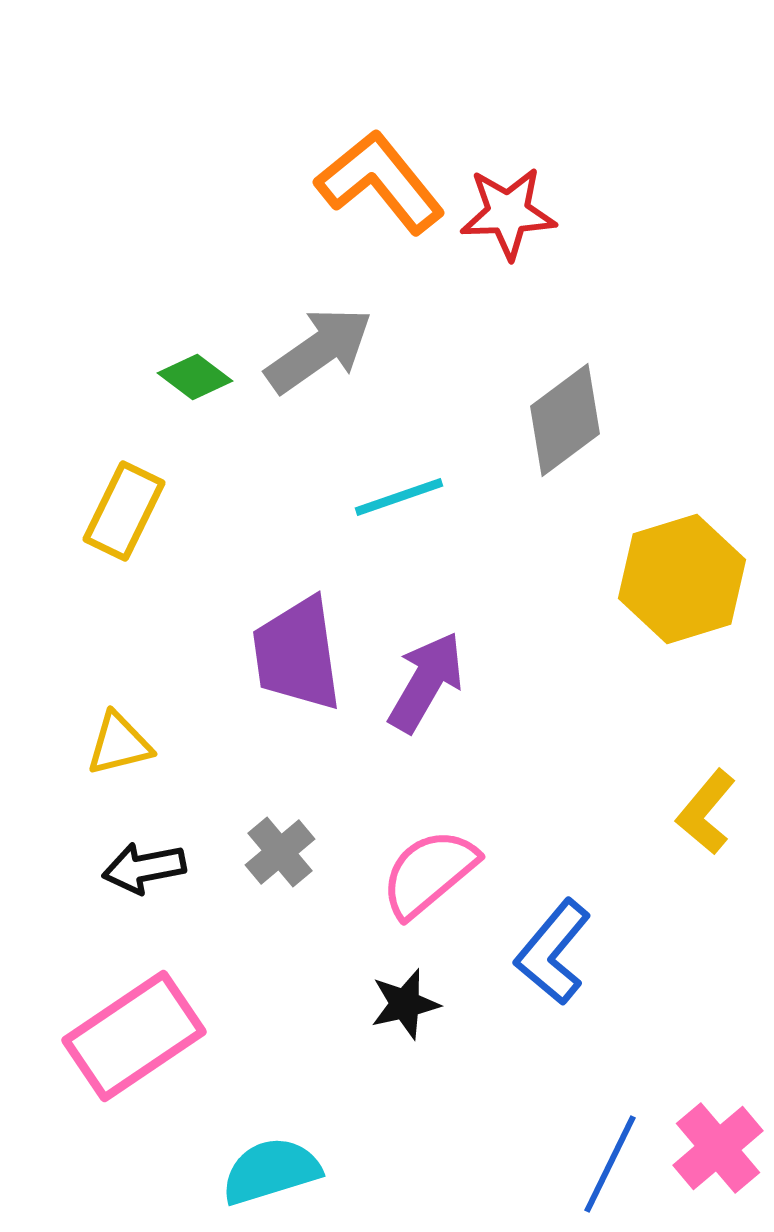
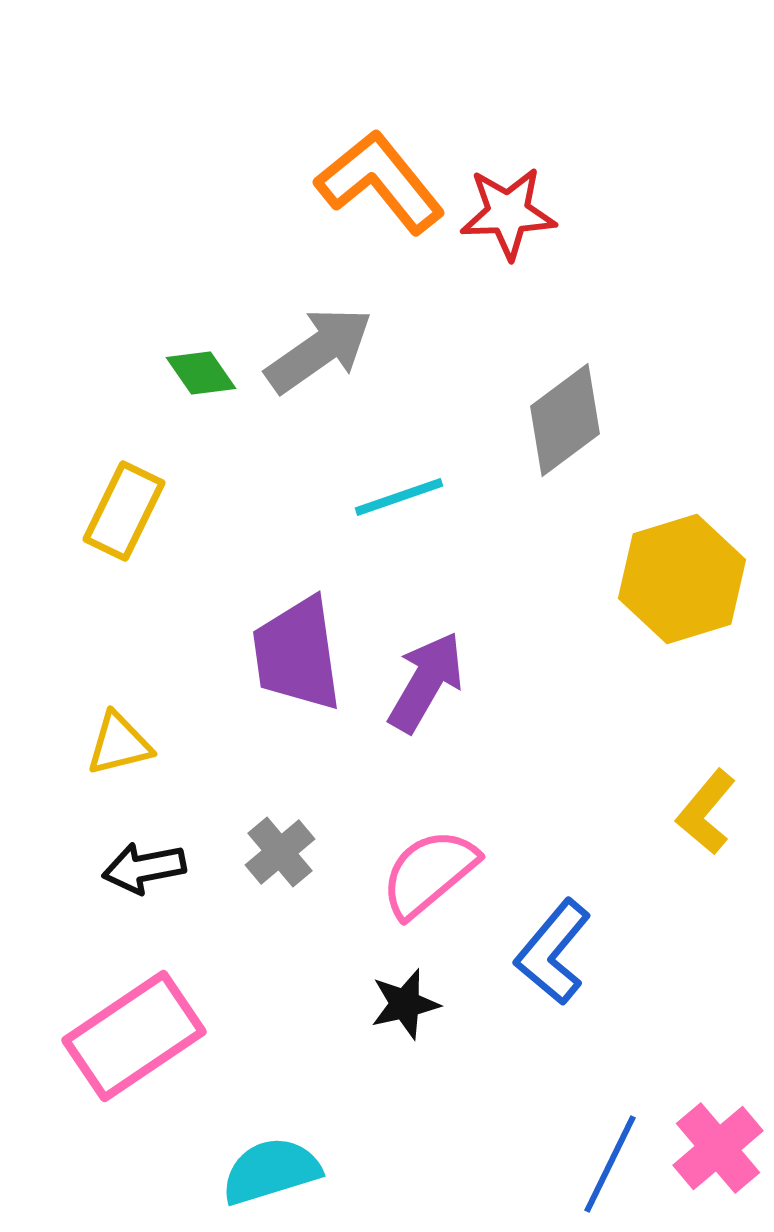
green diamond: moved 6 px right, 4 px up; rotated 18 degrees clockwise
